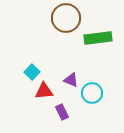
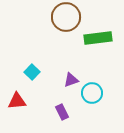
brown circle: moved 1 px up
purple triangle: rotated 42 degrees counterclockwise
red triangle: moved 27 px left, 10 px down
